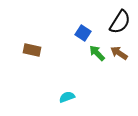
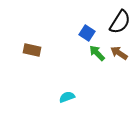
blue square: moved 4 px right
